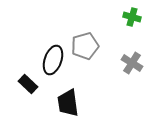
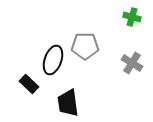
gray pentagon: rotated 16 degrees clockwise
black rectangle: moved 1 px right
